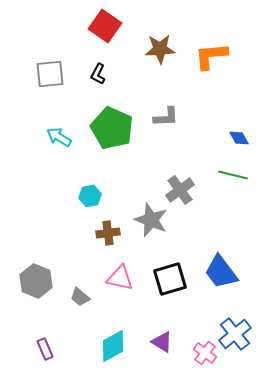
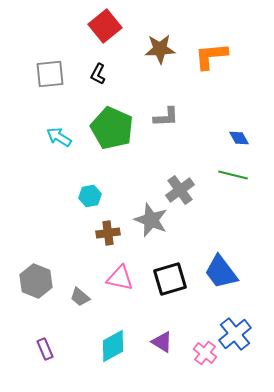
red square: rotated 16 degrees clockwise
